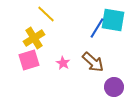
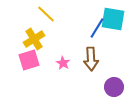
cyan square: moved 1 px up
yellow cross: moved 1 px down
brown arrow: moved 2 px left, 3 px up; rotated 45 degrees clockwise
